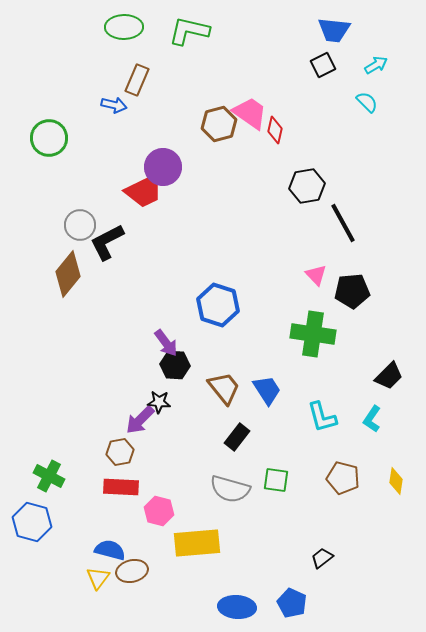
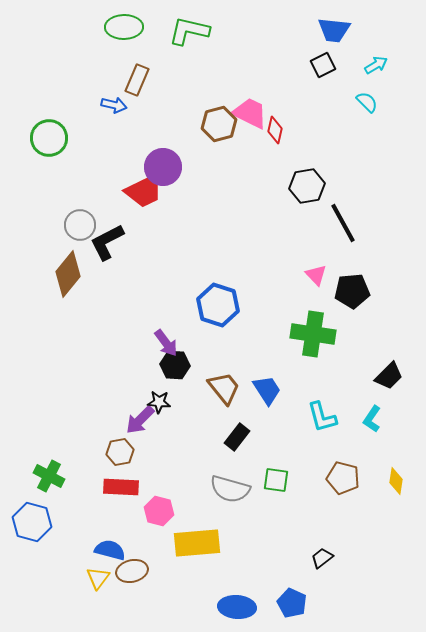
pink trapezoid at (250, 113): rotated 9 degrees counterclockwise
